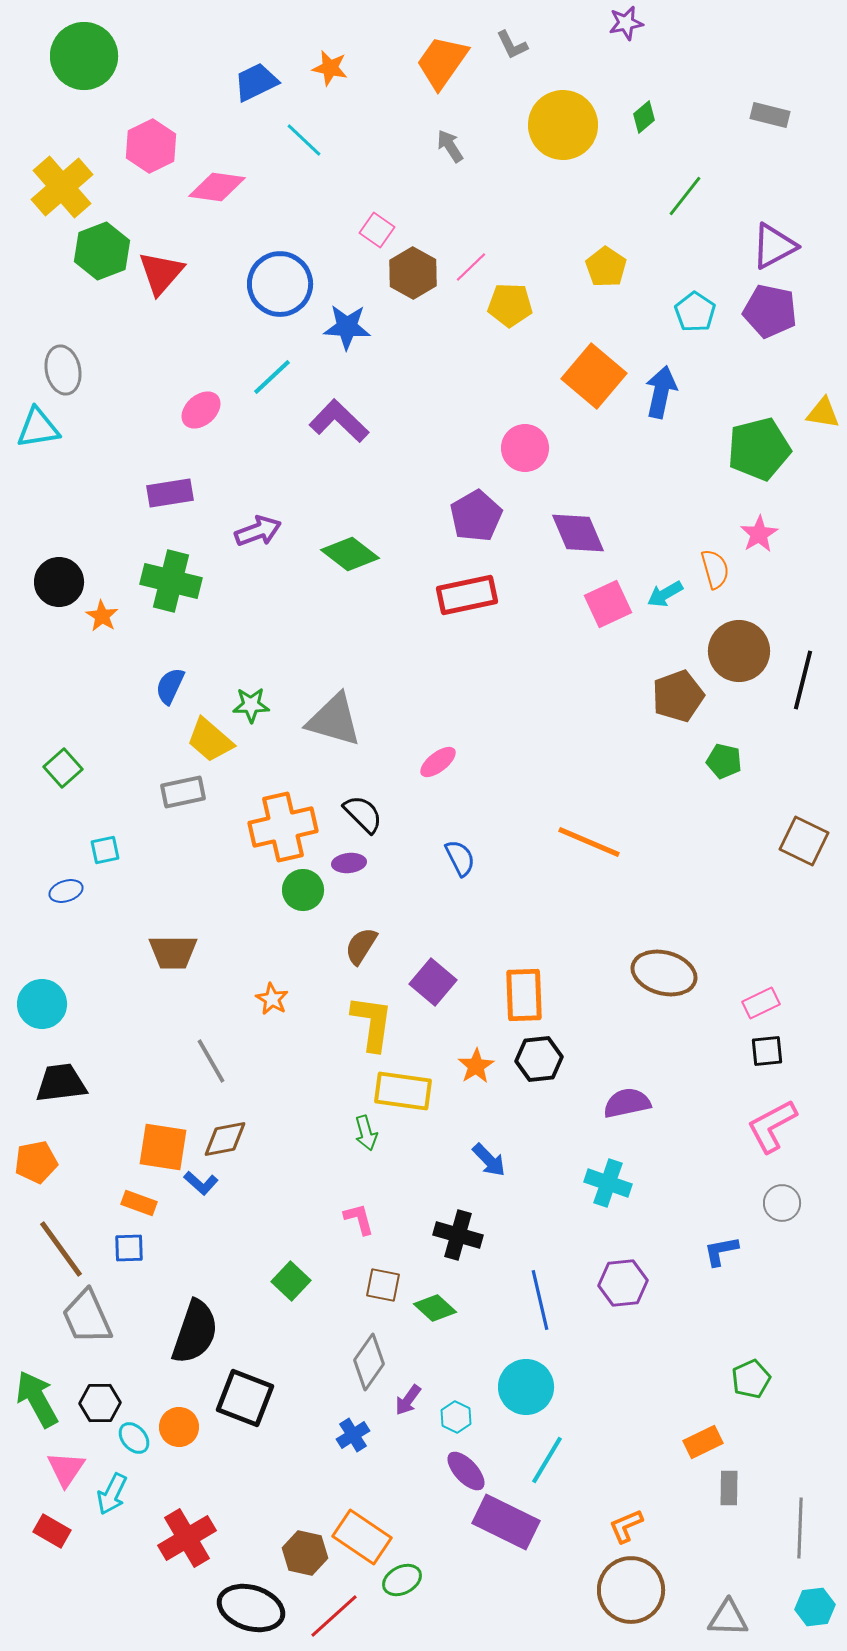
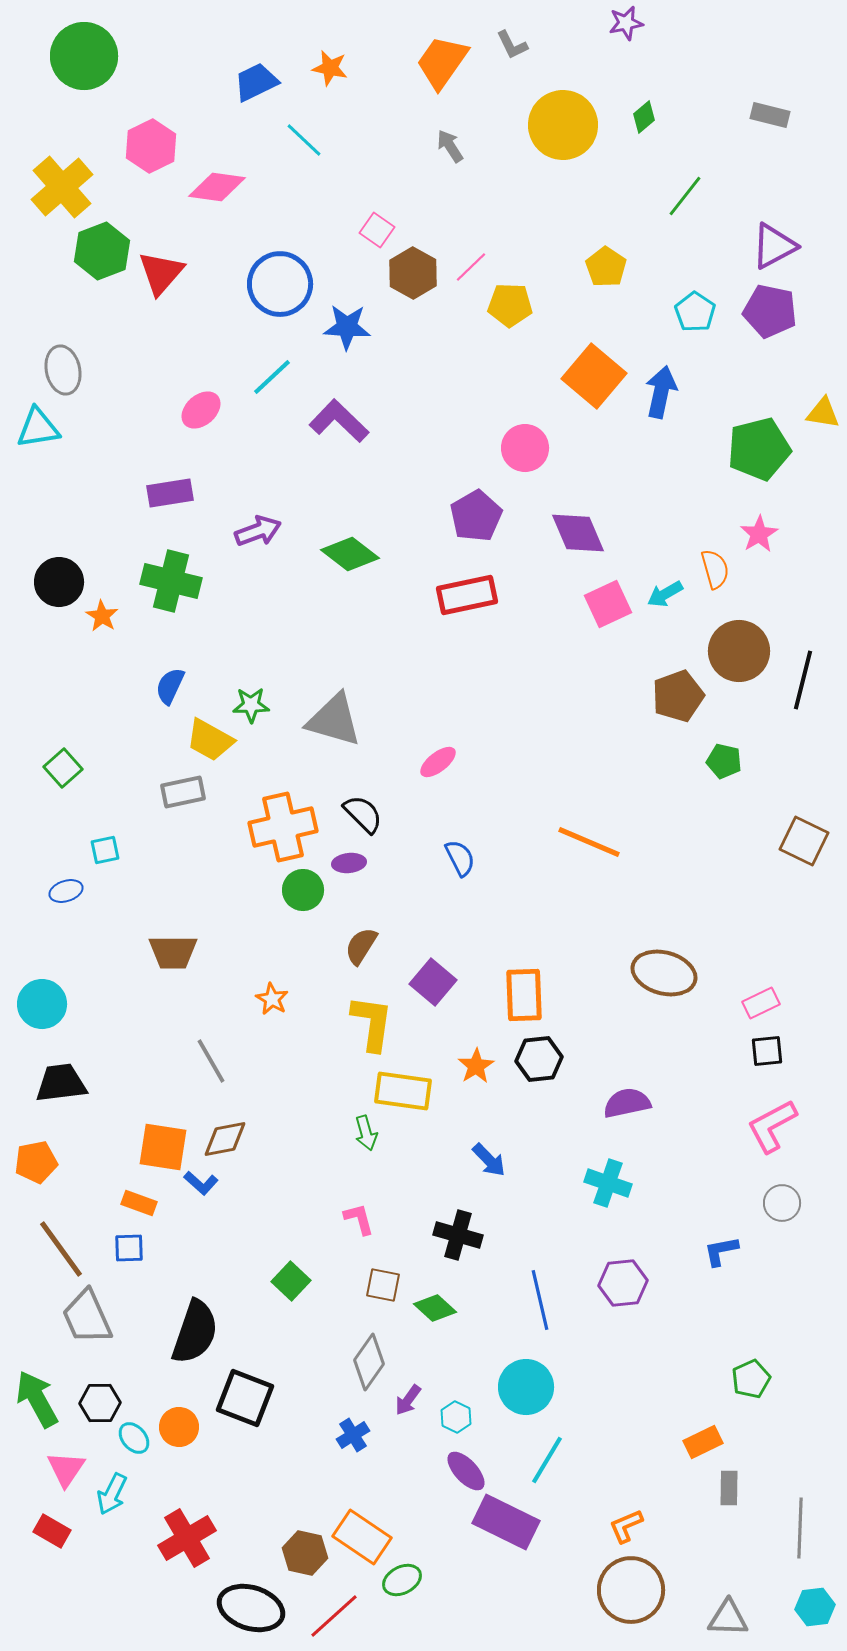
yellow trapezoid at (210, 740): rotated 12 degrees counterclockwise
